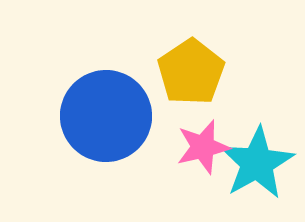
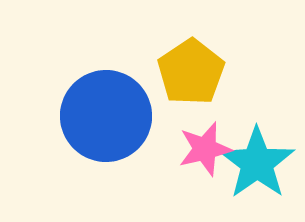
pink star: moved 2 px right, 2 px down
cyan star: rotated 6 degrees counterclockwise
